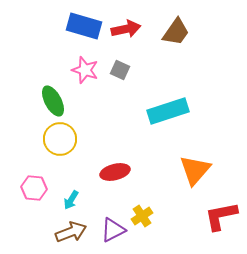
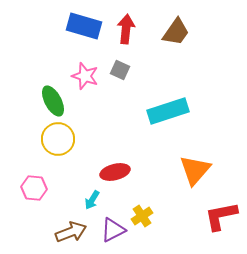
red arrow: rotated 72 degrees counterclockwise
pink star: moved 6 px down
yellow circle: moved 2 px left
cyan arrow: moved 21 px right
